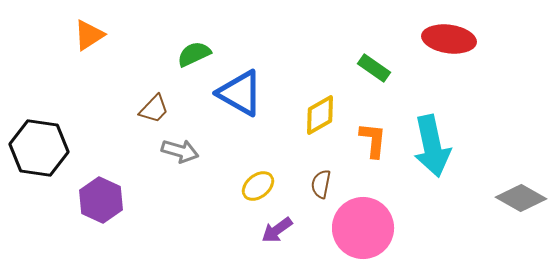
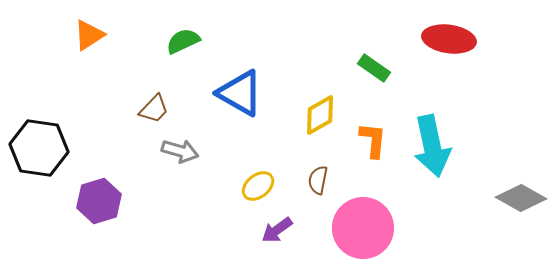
green semicircle: moved 11 px left, 13 px up
brown semicircle: moved 3 px left, 4 px up
purple hexagon: moved 2 px left, 1 px down; rotated 18 degrees clockwise
